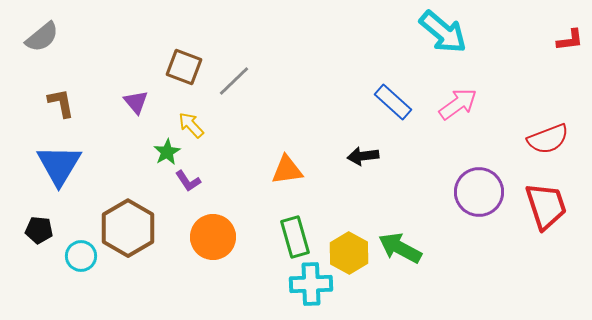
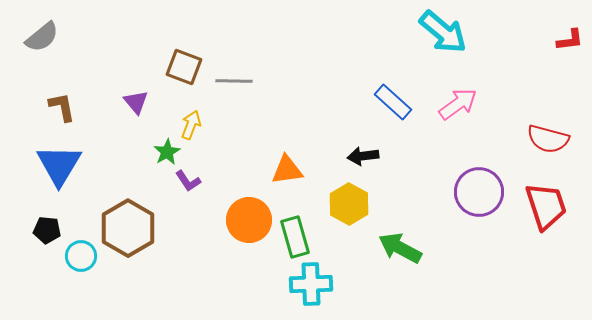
gray line: rotated 45 degrees clockwise
brown L-shape: moved 1 px right, 4 px down
yellow arrow: rotated 64 degrees clockwise
red semicircle: rotated 36 degrees clockwise
black pentagon: moved 8 px right
orange circle: moved 36 px right, 17 px up
yellow hexagon: moved 49 px up
